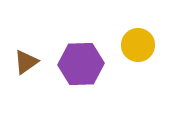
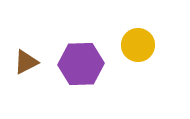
brown triangle: rotated 8 degrees clockwise
